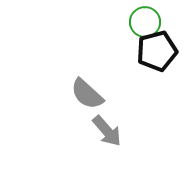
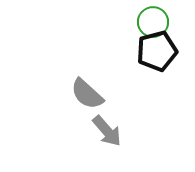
green circle: moved 8 px right
